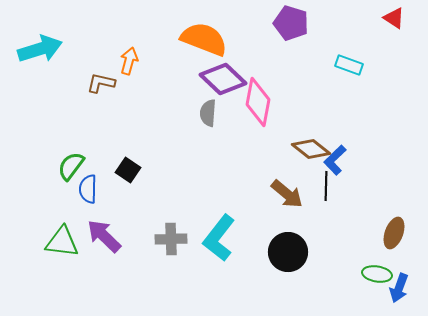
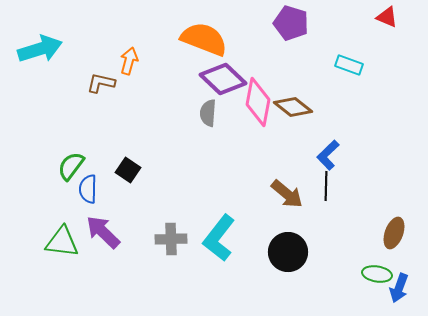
red triangle: moved 7 px left, 1 px up; rotated 10 degrees counterclockwise
brown diamond: moved 18 px left, 42 px up
blue L-shape: moved 7 px left, 5 px up
purple arrow: moved 1 px left, 4 px up
